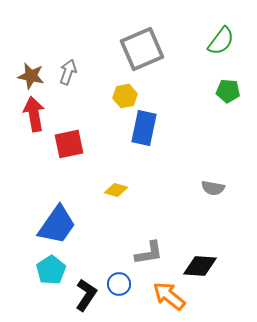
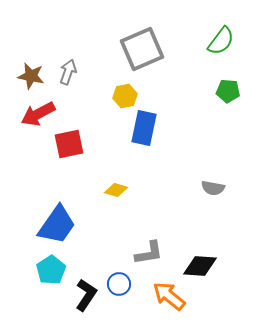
red arrow: moved 4 px right; rotated 108 degrees counterclockwise
